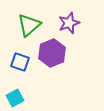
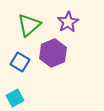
purple star: moved 1 px left, 1 px up; rotated 10 degrees counterclockwise
purple hexagon: moved 1 px right
blue square: rotated 12 degrees clockwise
